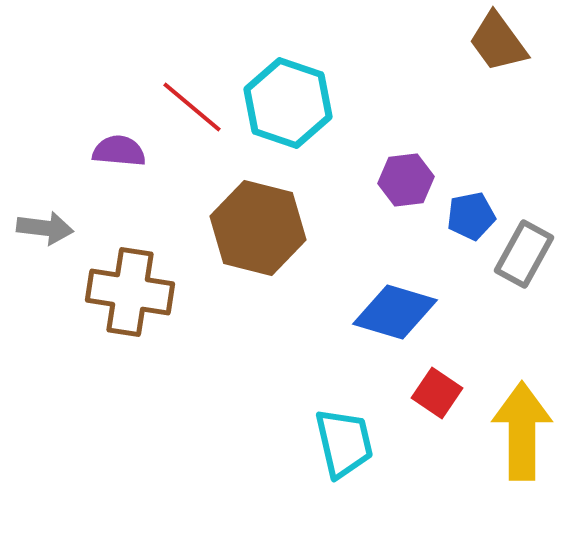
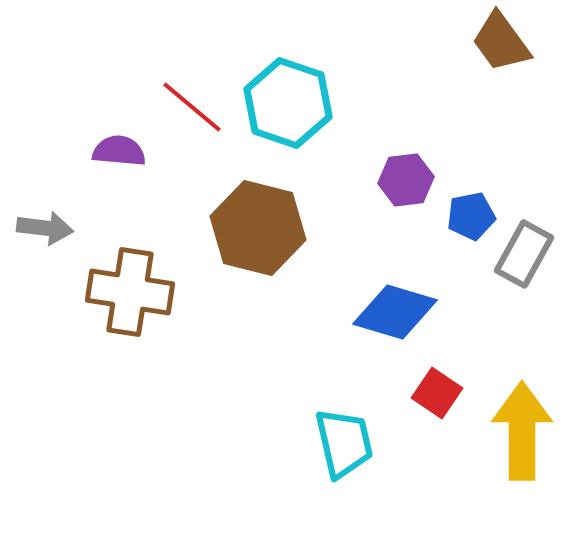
brown trapezoid: moved 3 px right
